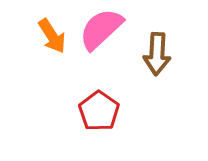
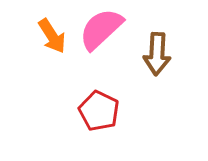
red pentagon: rotated 9 degrees counterclockwise
